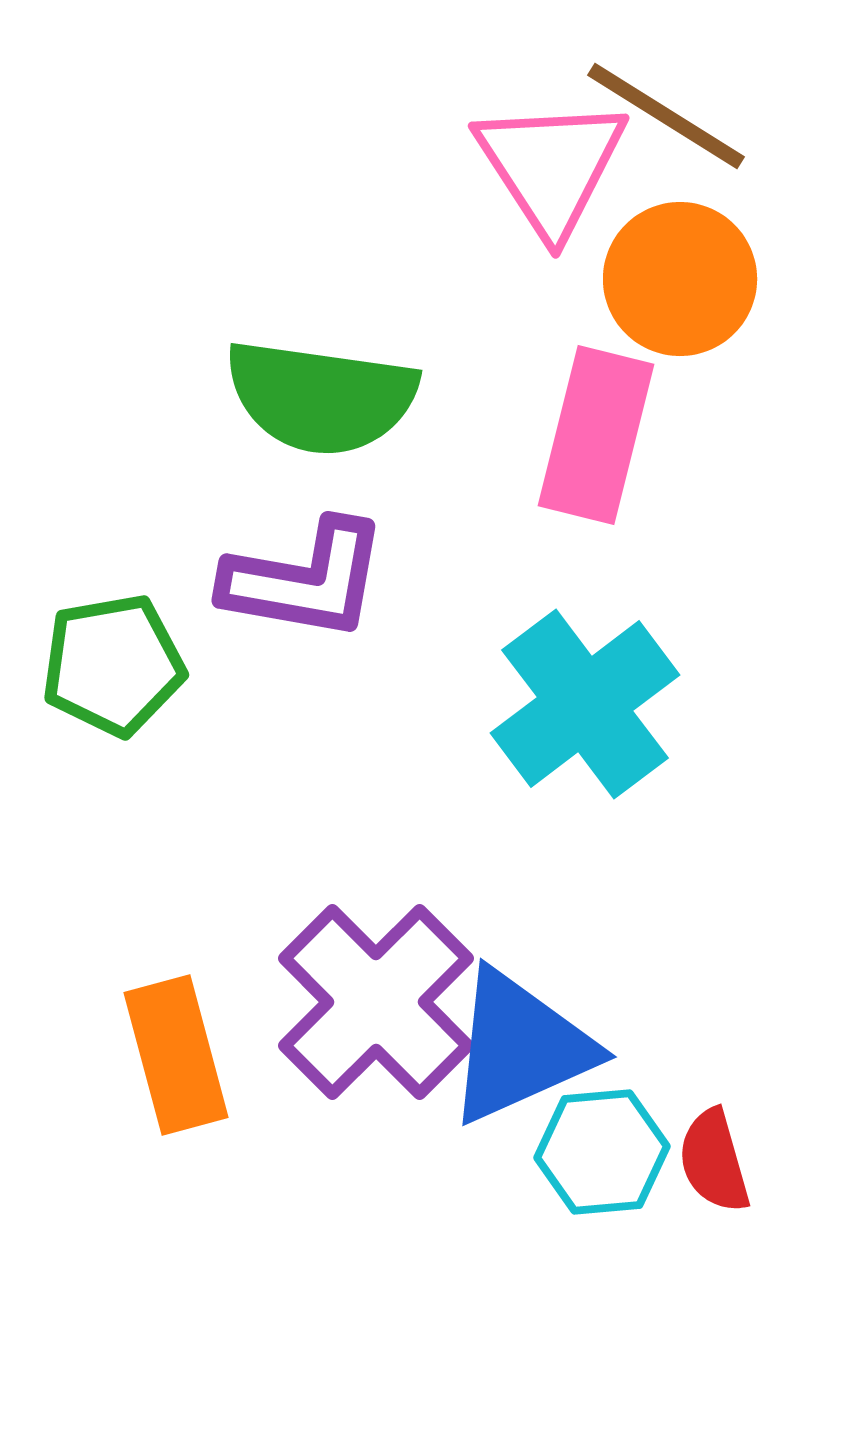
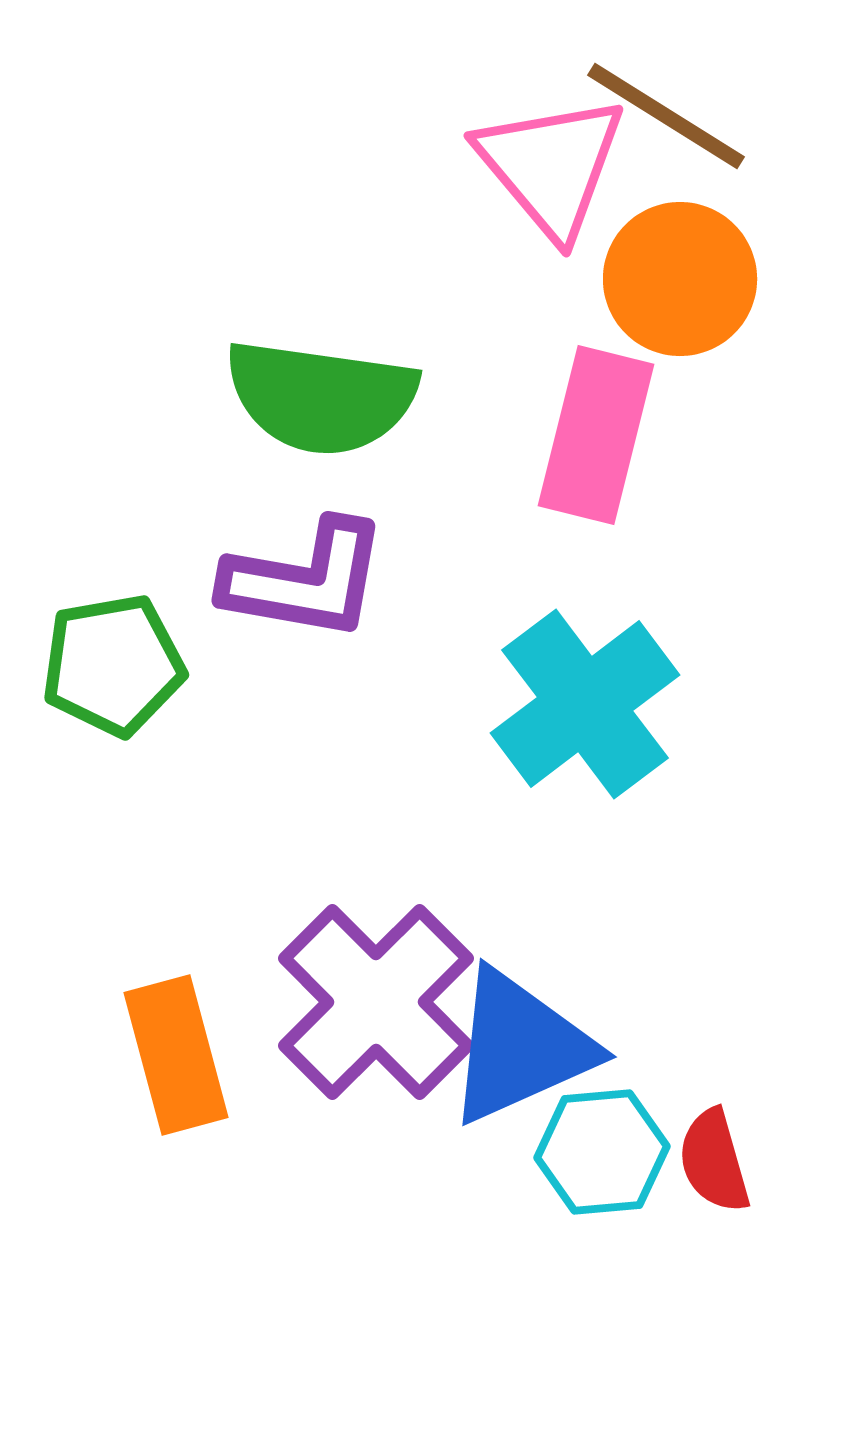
pink triangle: rotated 7 degrees counterclockwise
